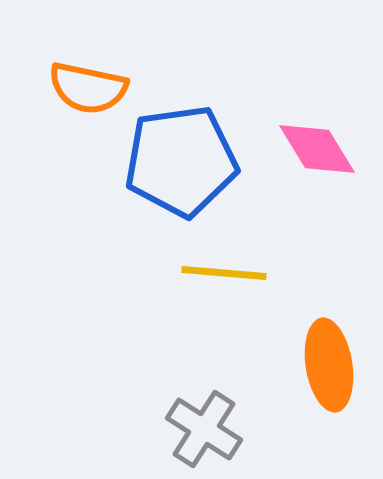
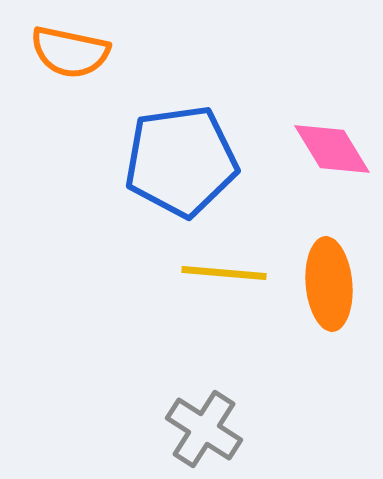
orange semicircle: moved 18 px left, 36 px up
pink diamond: moved 15 px right
orange ellipse: moved 81 px up; rotated 4 degrees clockwise
